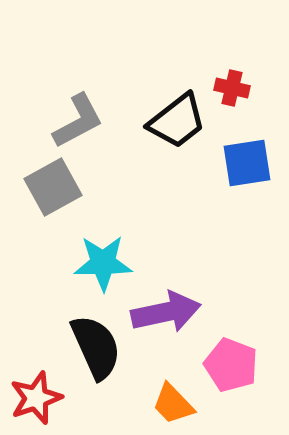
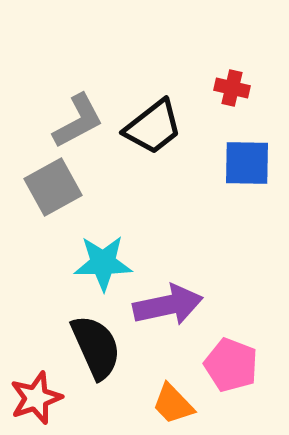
black trapezoid: moved 24 px left, 6 px down
blue square: rotated 10 degrees clockwise
purple arrow: moved 2 px right, 7 px up
